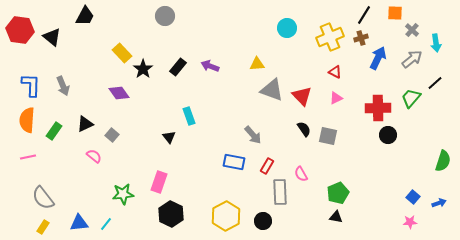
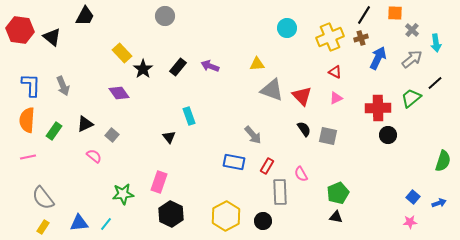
green trapezoid at (411, 98): rotated 10 degrees clockwise
